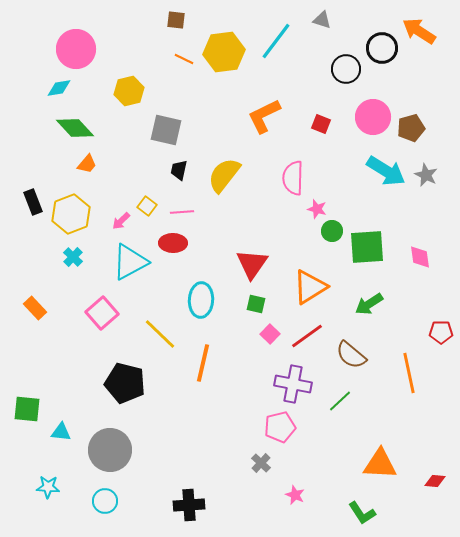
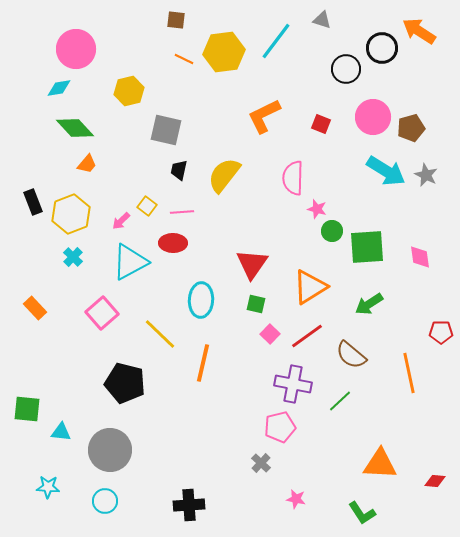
pink star at (295, 495): moved 1 px right, 4 px down; rotated 12 degrees counterclockwise
